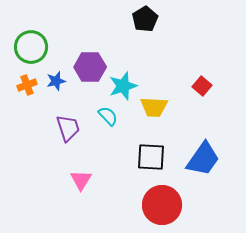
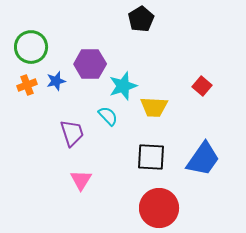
black pentagon: moved 4 px left
purple hexagon: moved 3 px up
purple trapezoid: moved 4 px right, 5 px down
red circle: moved 3 px left, 3 px down
